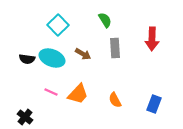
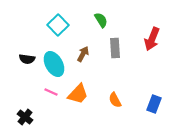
green semicircle: moved 4 px left
red arrow: rotated 20 degrees clockwise
brown arrow: rotated 91 degrees counterclockwise
cyan ellipse: moved 2 px right, 6 px down; rotated 40 degrees clockwise
